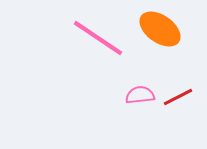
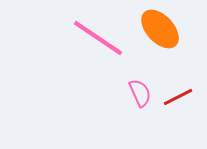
orange ellipse: rotated 12 degrees clockwise
pink semicircle: moved 2 px up; rotated 72 degrees clockwise
